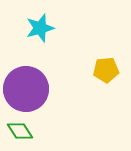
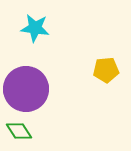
cyan star: moved 5 px left; rotated 24 degrees clockwise
green diamond: moved 1 px left
